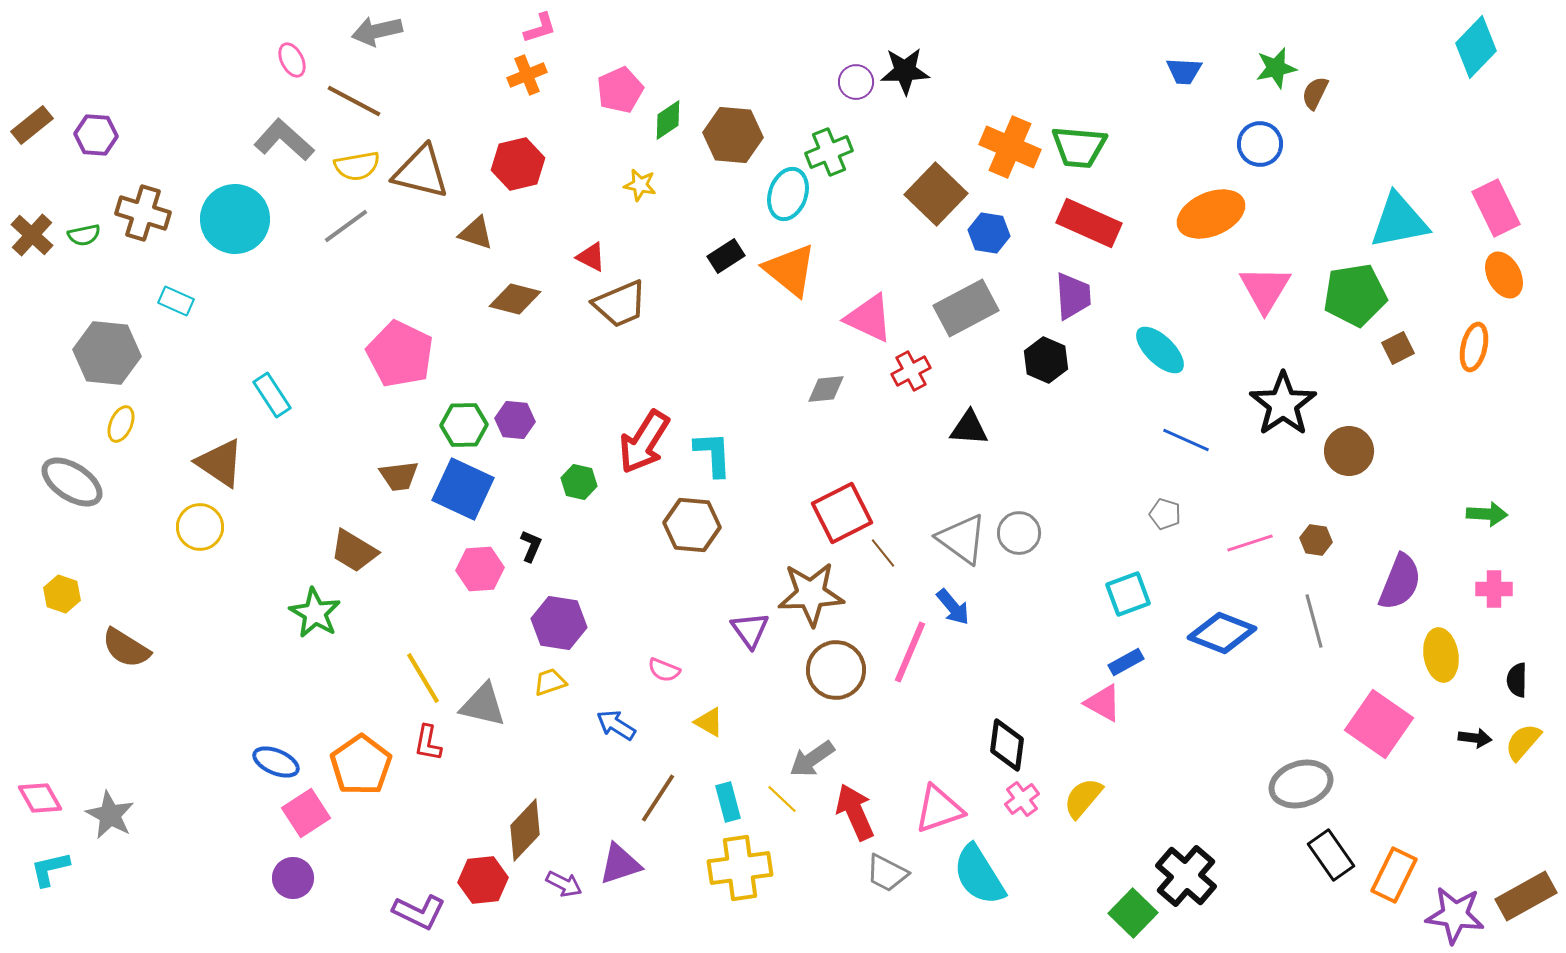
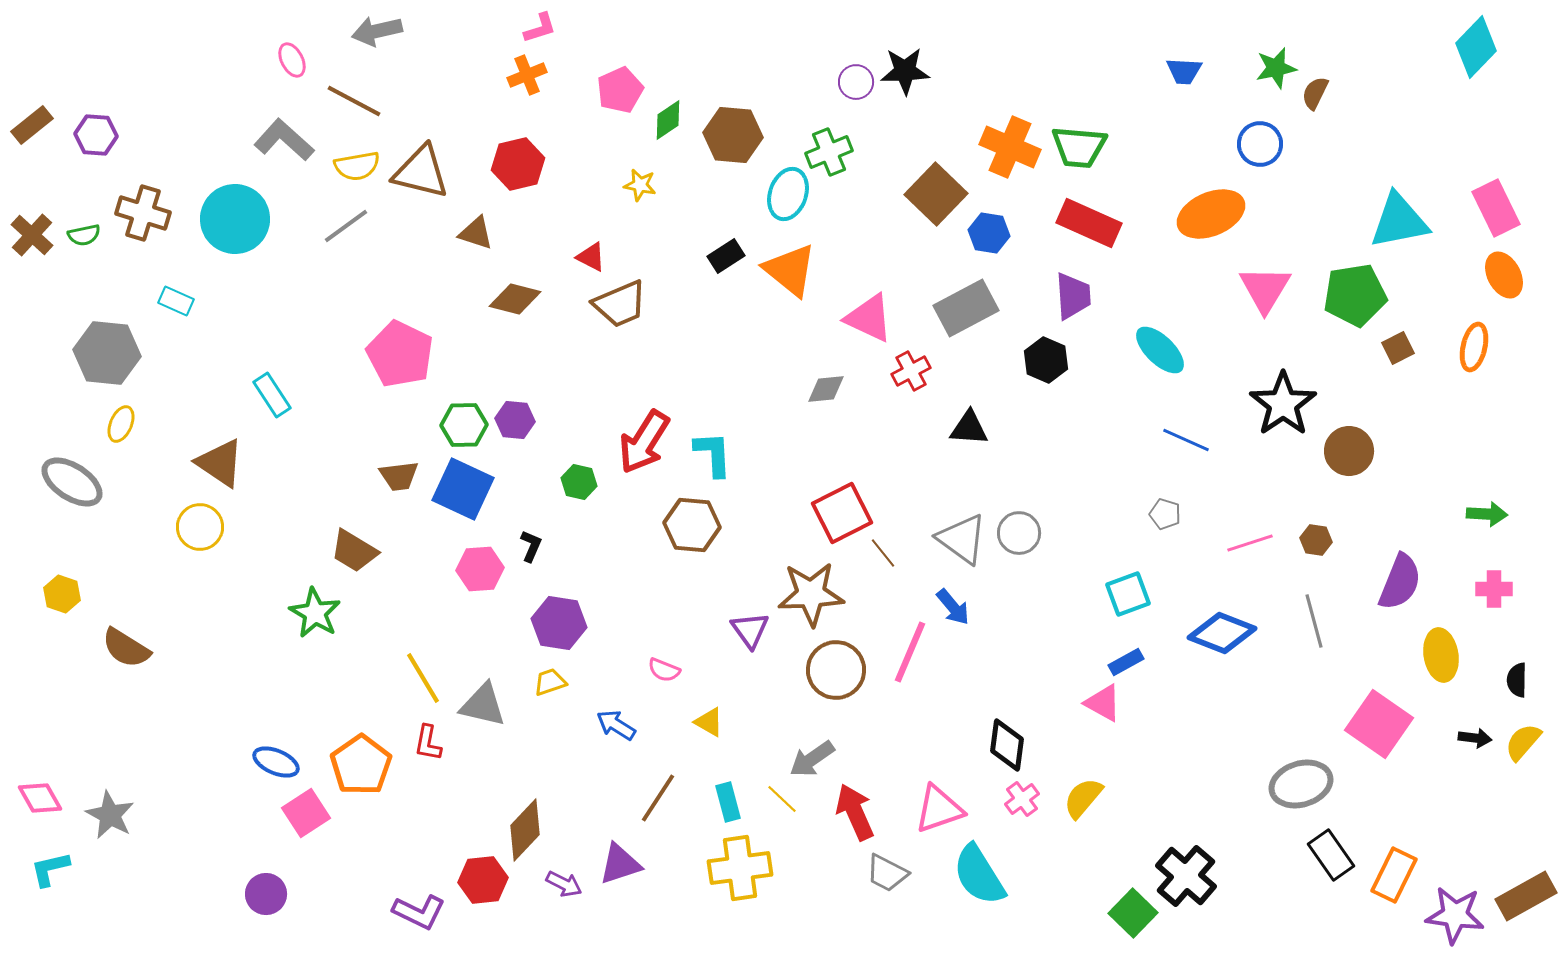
purple circle at (293, 878): moved 27 px left, 16 px down
